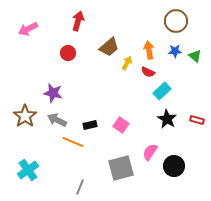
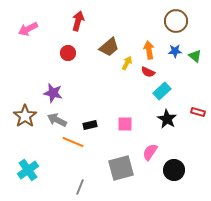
red rectangle: moved 1 px right, 8 px up
pink square: moved 4 px right, 1 px up; rotated 35 degrees counterclockwise
black circle: moved 4 px down
